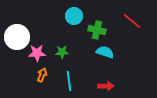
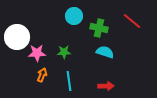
green cross: moved 2 px right, 2 px up
green star: moved 2 px right
